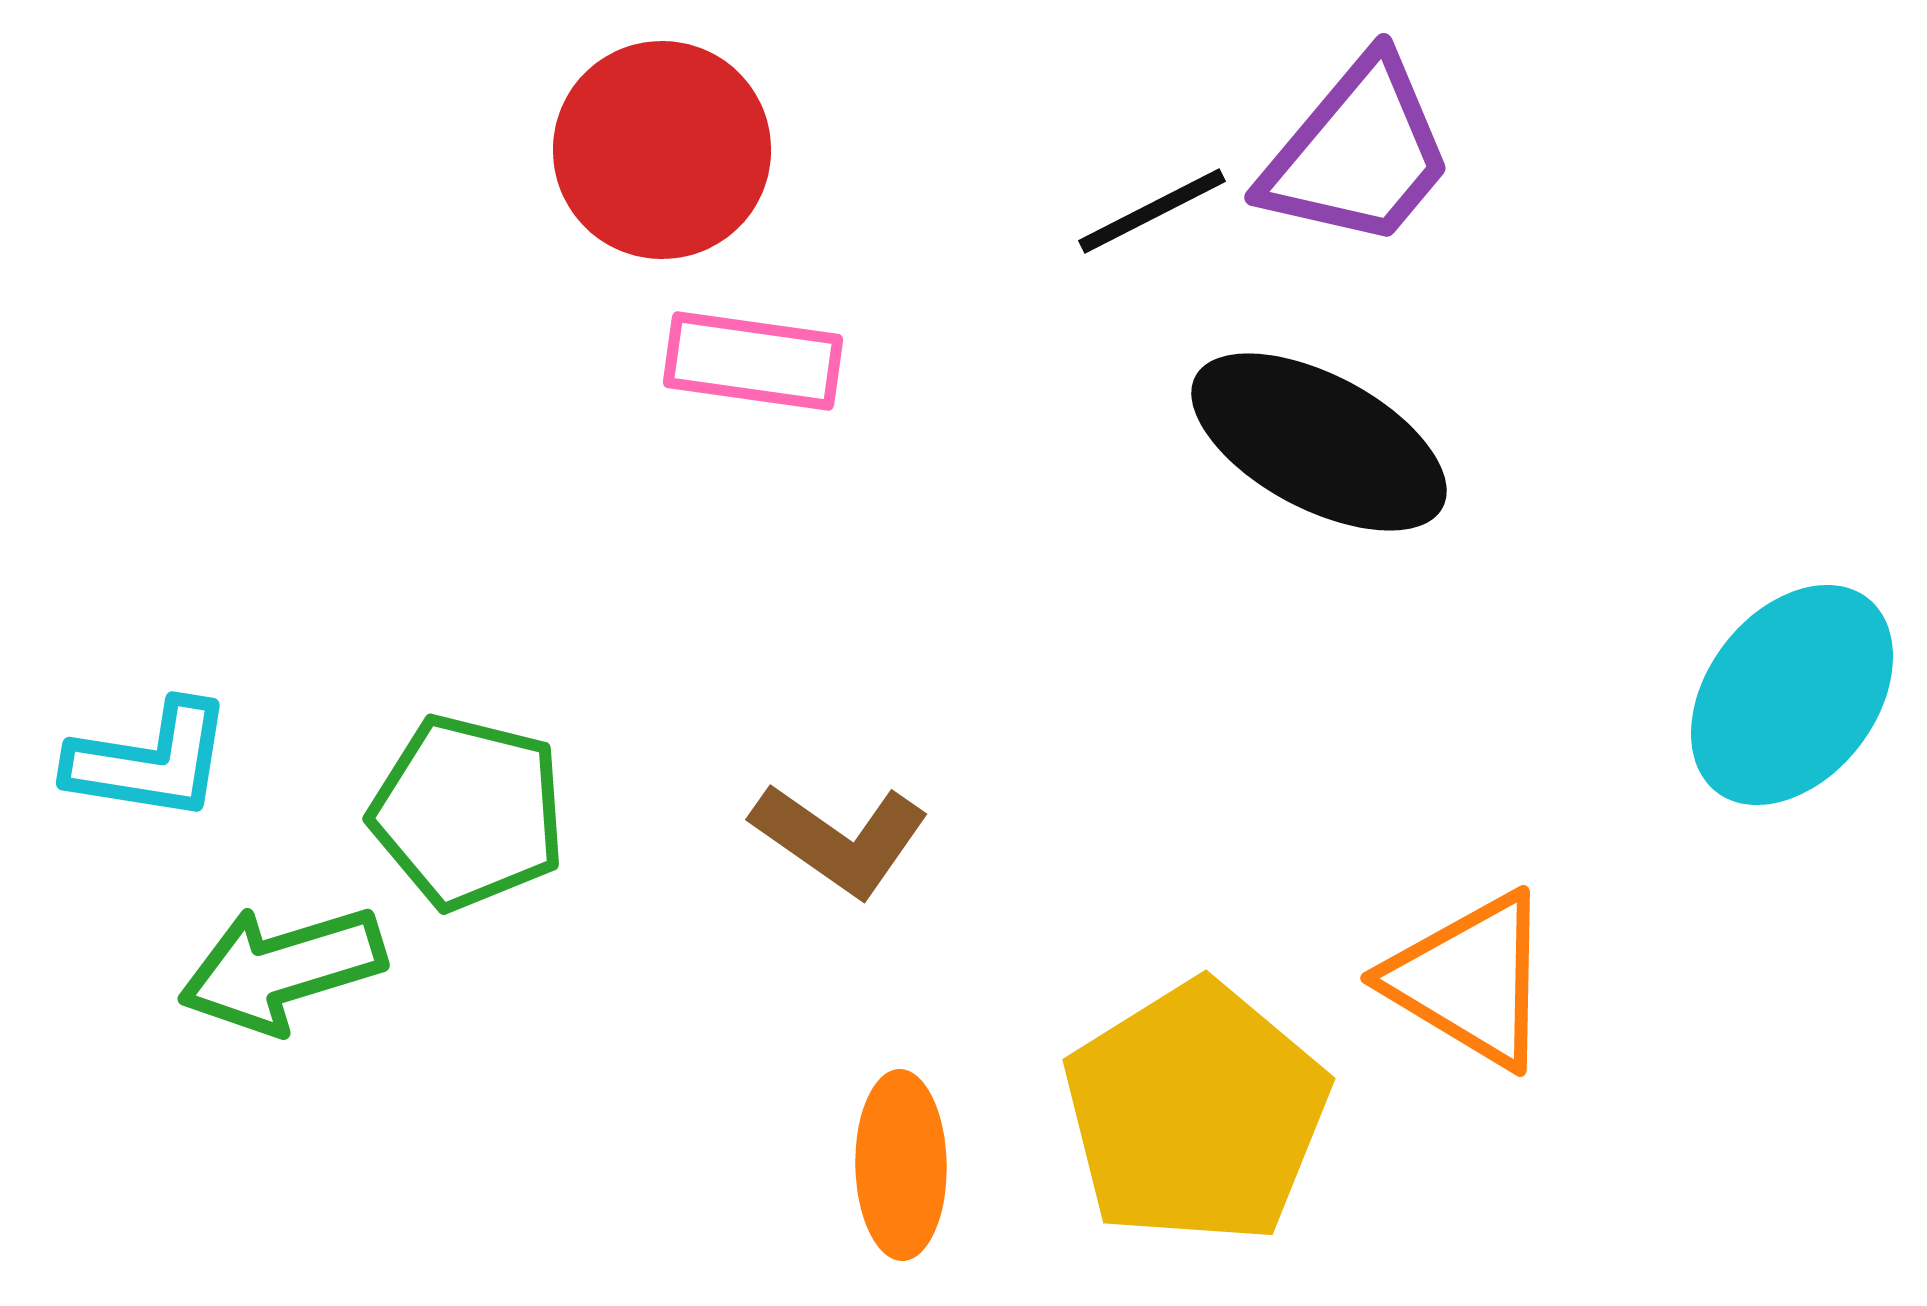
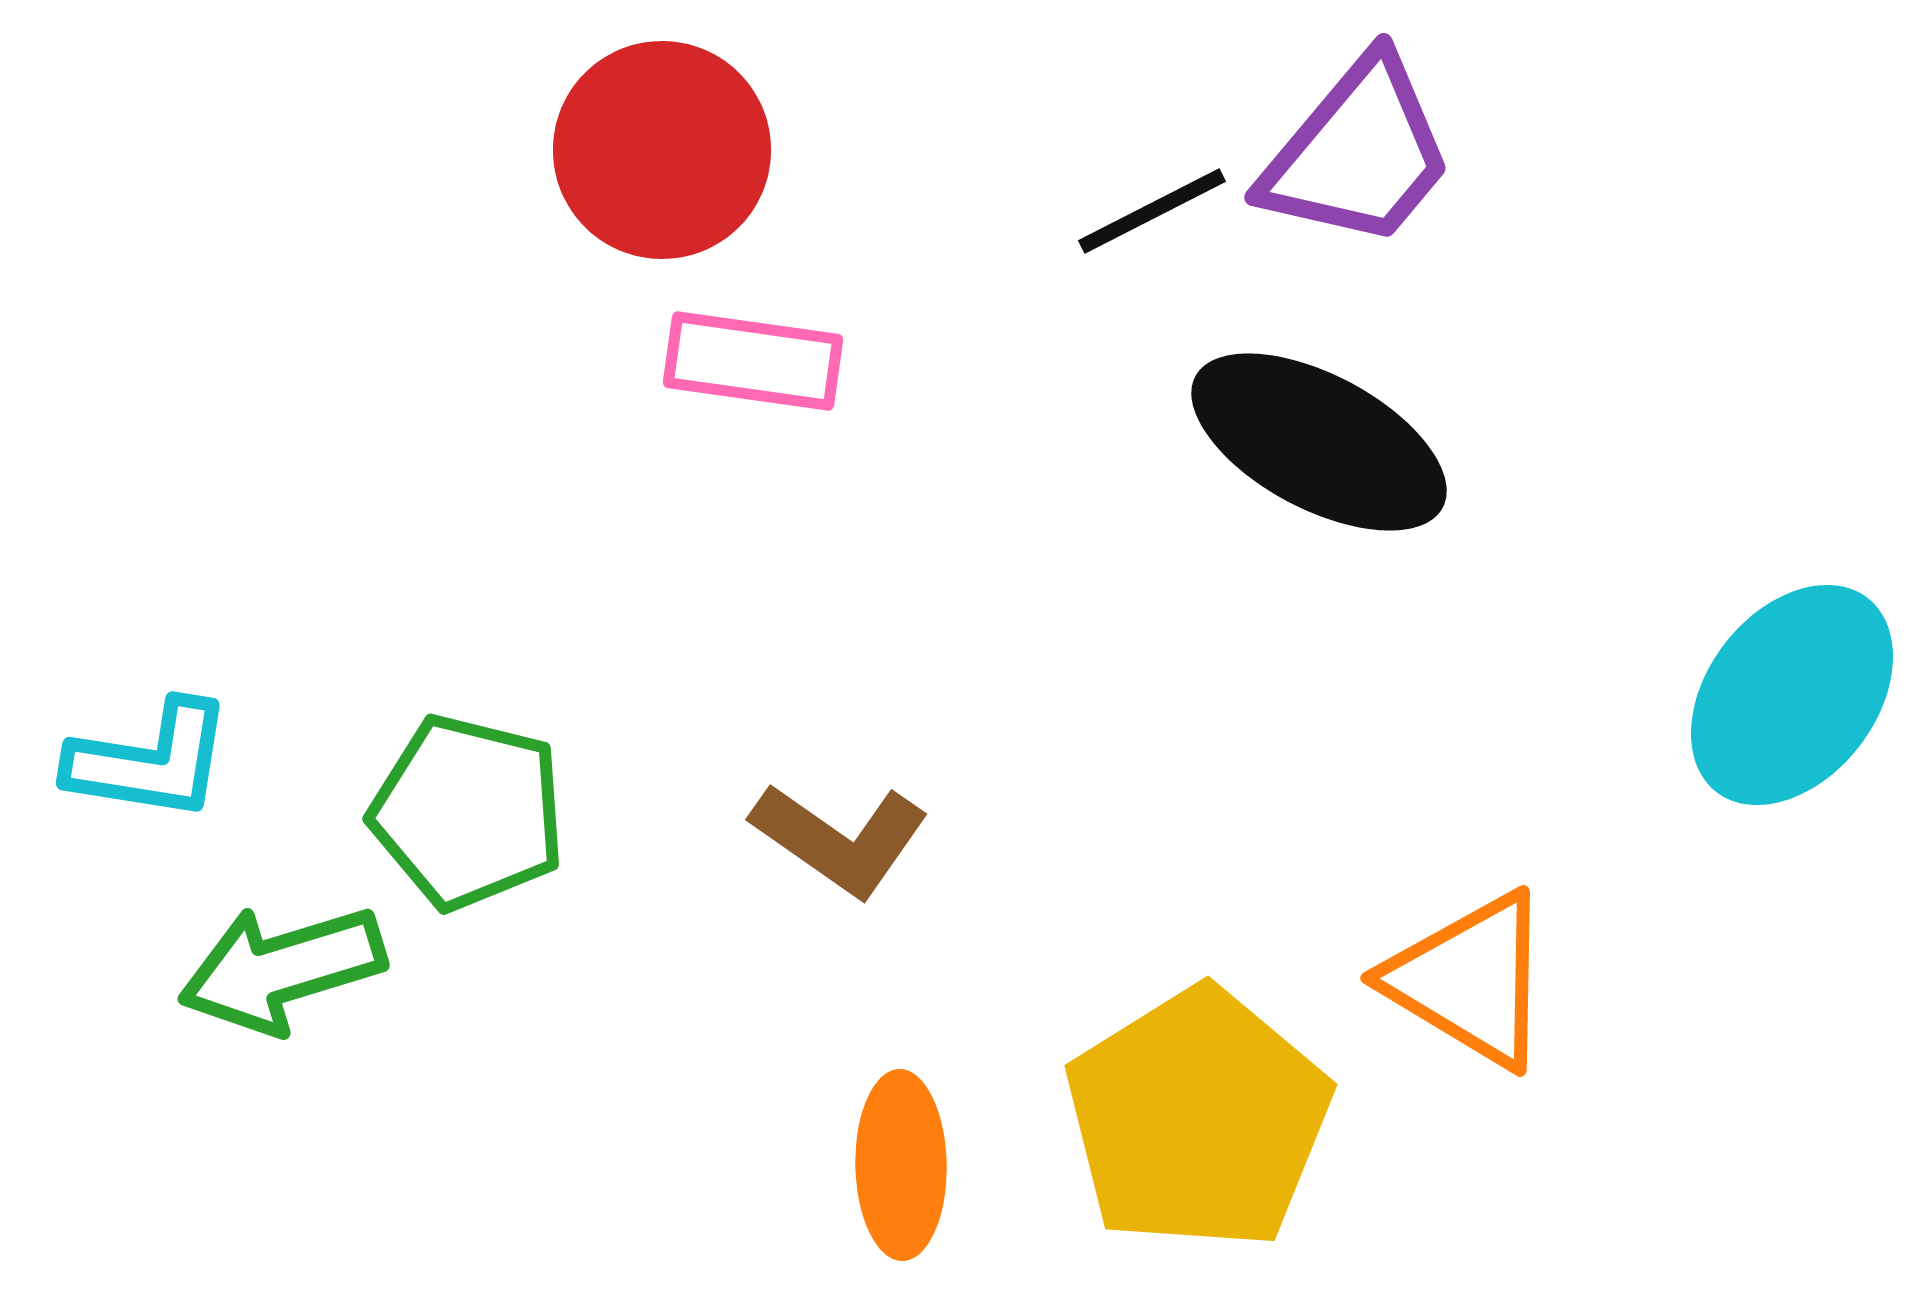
yellow pentagon: moved 2 px right, 6 px down
